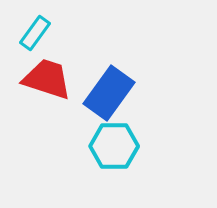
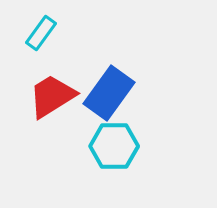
cyan rectangle: moved 6 px right
red trapezoid: moved 5 px right, 17 px down; rotated 50 degrees counterclockwise
